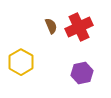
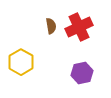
brown semicircle: rotated 14 degrees clockwise
